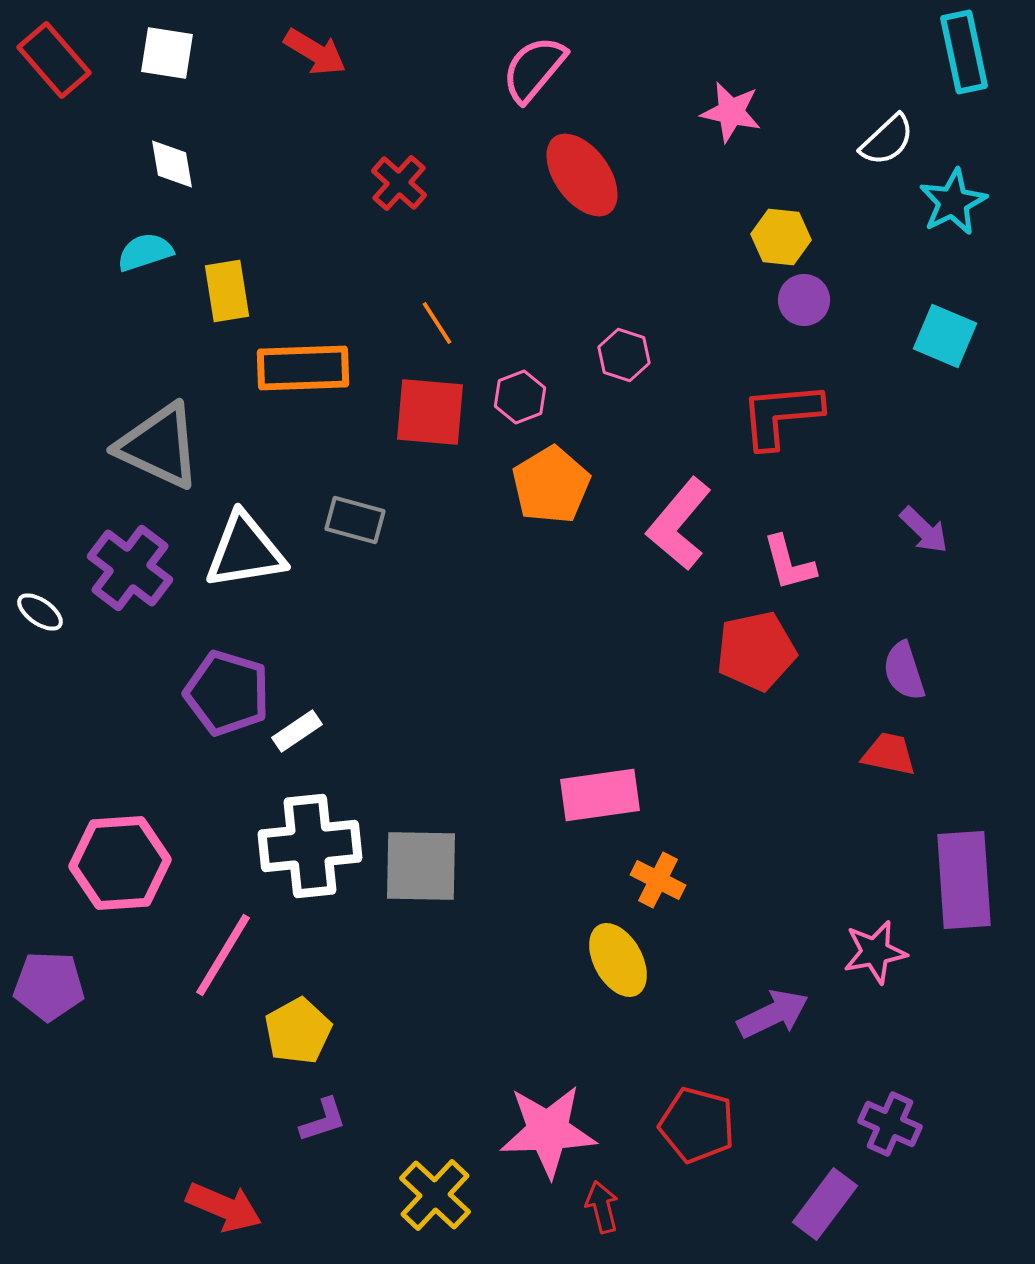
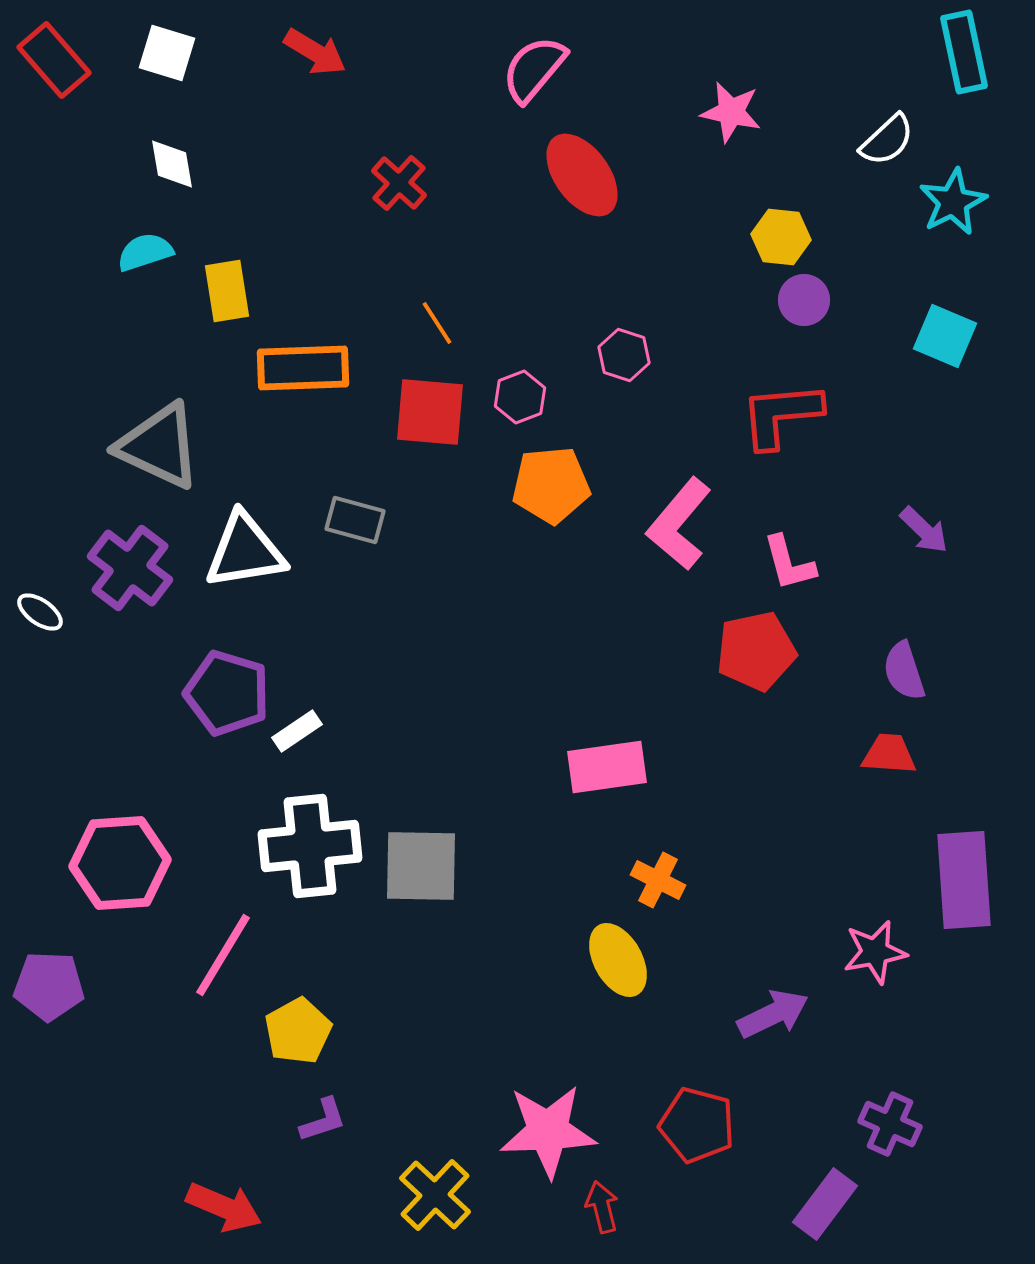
white square at (167, 53): rotated 8 degrees clockwise
orange pentagon at (551, 485): rotated 26 degrees clockwise
red trapezoid at (889, 754): rotated 8 degrees counterclockwise
pink rectangle at (600, 795): moved 7 px right, 28 px up
